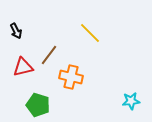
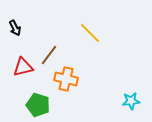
black arrow: moved 1 px left, 3 px up
orange cross: moved 5 px left, 2 px down
